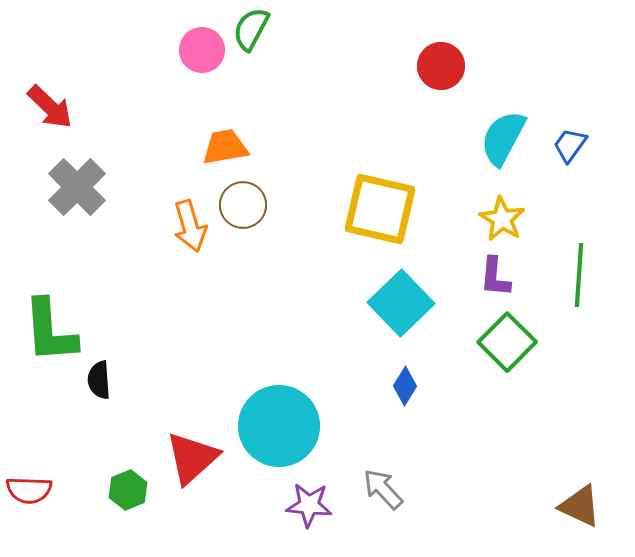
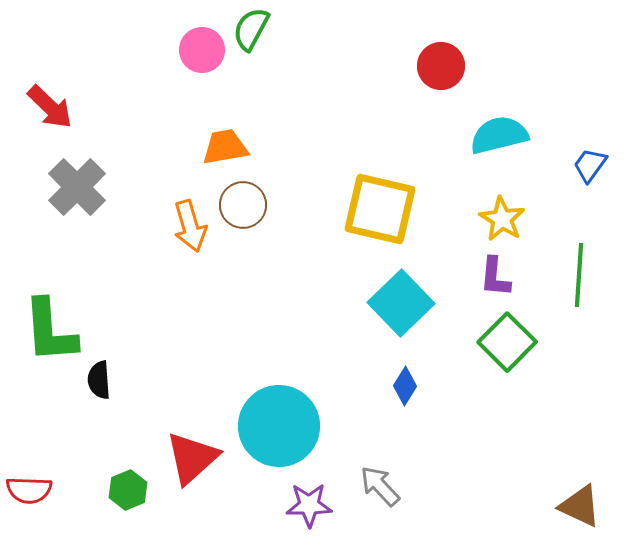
cyan semicircle: moved 4 px left, 3 px up; rotated 48 degrees clockwise
blue trapezoid: moved 20 px right, 20 px down
gray arrow: moved 3 px left, 3 px up
purple star: rotated 6 degrees counterclockwise
